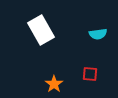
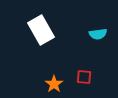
red square: moved 6 px left, 3 px down
